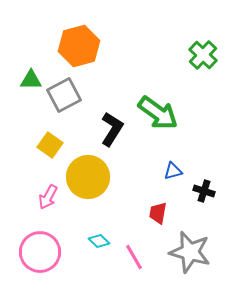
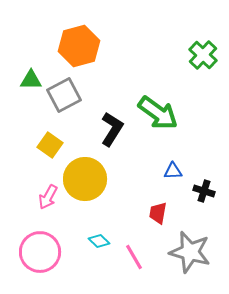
blue triangle: rotated 12 degrees clockwise
yellow circle: moved 3 px left, 2 px down
